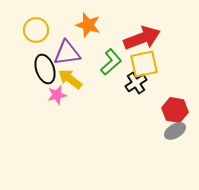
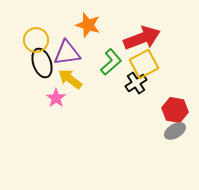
yellow circle: moved 10 px down
yellow square: rotated 16 degrees counterclockwise
black ellipse: moved 3 px left, 6 px up
pink star: moved 1 px left, 3 px down; rotated 24 degrees counterclockwise
